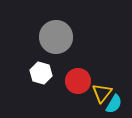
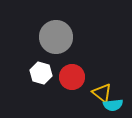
red circle: moved 6 px left, 4 px up
yellow triangle: rotated 30 degrees counterclockwise
cyan semicircle: moved 1 px left, 1 px down; rotated 54 degrees clockwise
